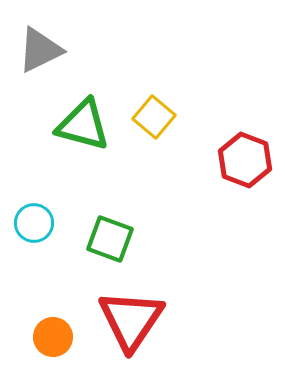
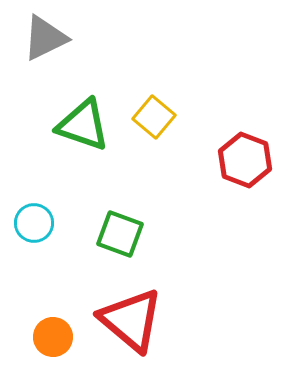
gray triangle: moved 5 px right, 12 px up
green triangle: rotated 4 degrees clockwise
green square: moved 10 px right, 5 px up
red triangle: rotated 24 degrees counterclockwise
